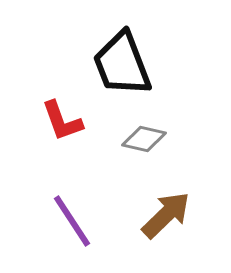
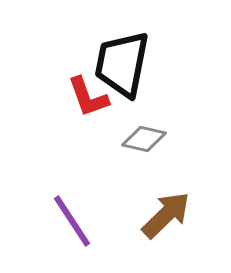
black trapezoid: rotated 32 degrees clockwise
red L-shape: moved 26 px right, 24 px up
